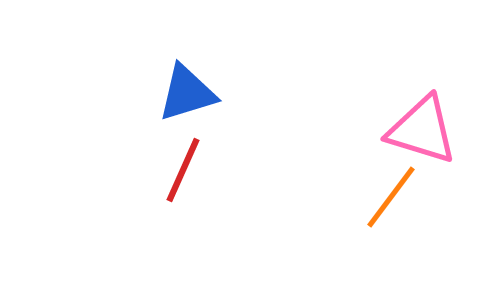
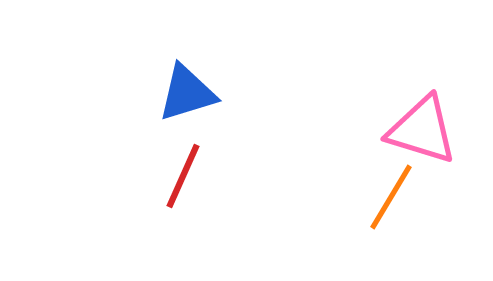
red line: moved 6 px down
orange line: rotated 6 degrees counterclockwise
